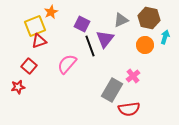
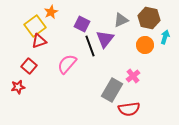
yellow square: rotated 15 degrees counterclockwise
